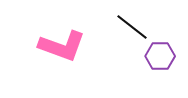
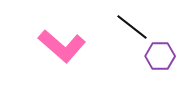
pink L-shape: rotated 21 degrees clockwise
